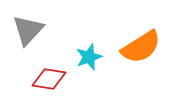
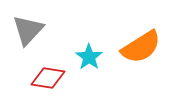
cyan star: rotated 16 degrees counterclockwise
red diamond: moved 1 px left, 1 px up
